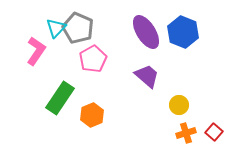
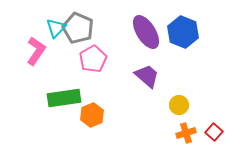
green rectangle: moved 4 px right; rotated 48 degrees clockwise
